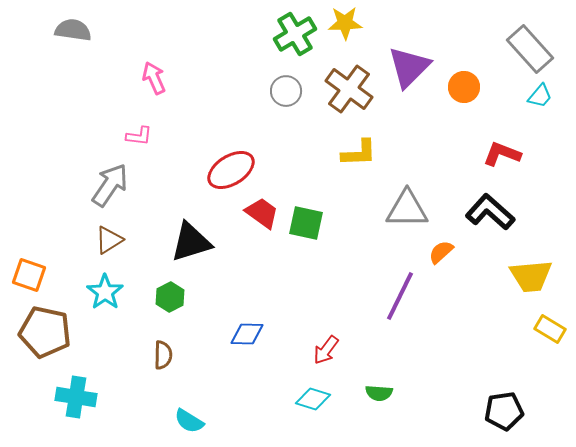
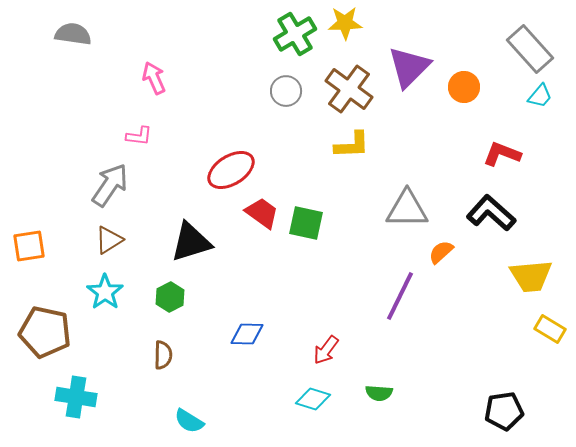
gray semicircle: moved 4 px down
yellow L-shape: moved 7 px left, 8 px up
black L-shape: moved 1 px right, 1 px down
orange square: moved 29 px up; rotated 28 degrees counterclockwise
